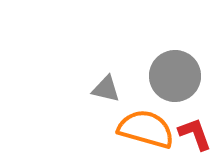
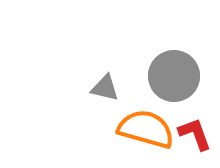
gray circle: moved 1 px left
gray triangle: moved 1 px left, 1 px up
